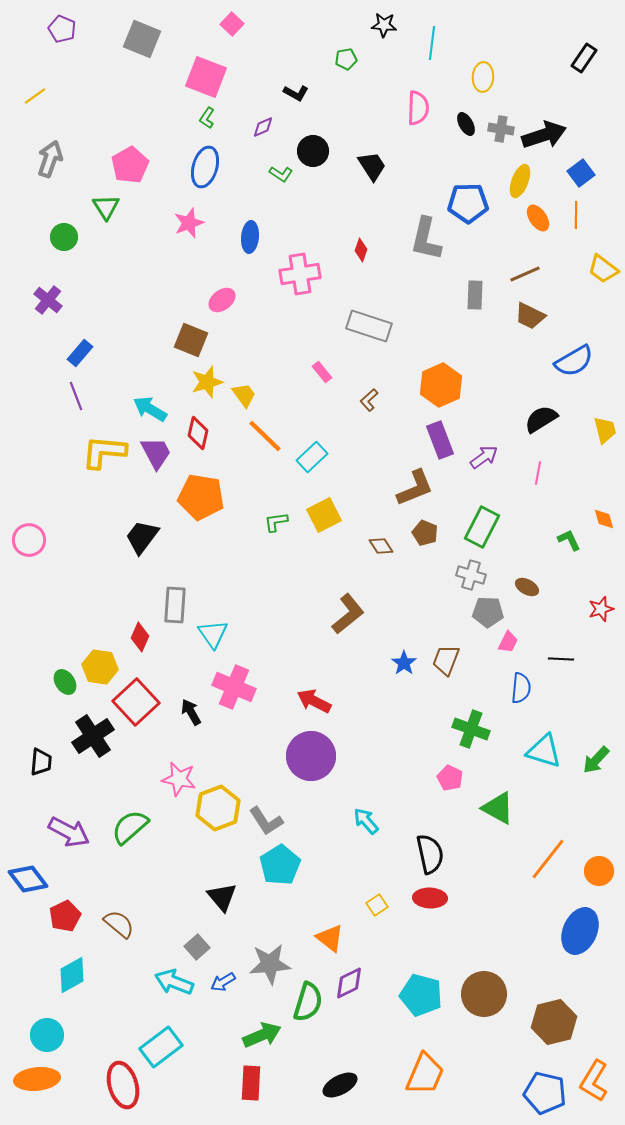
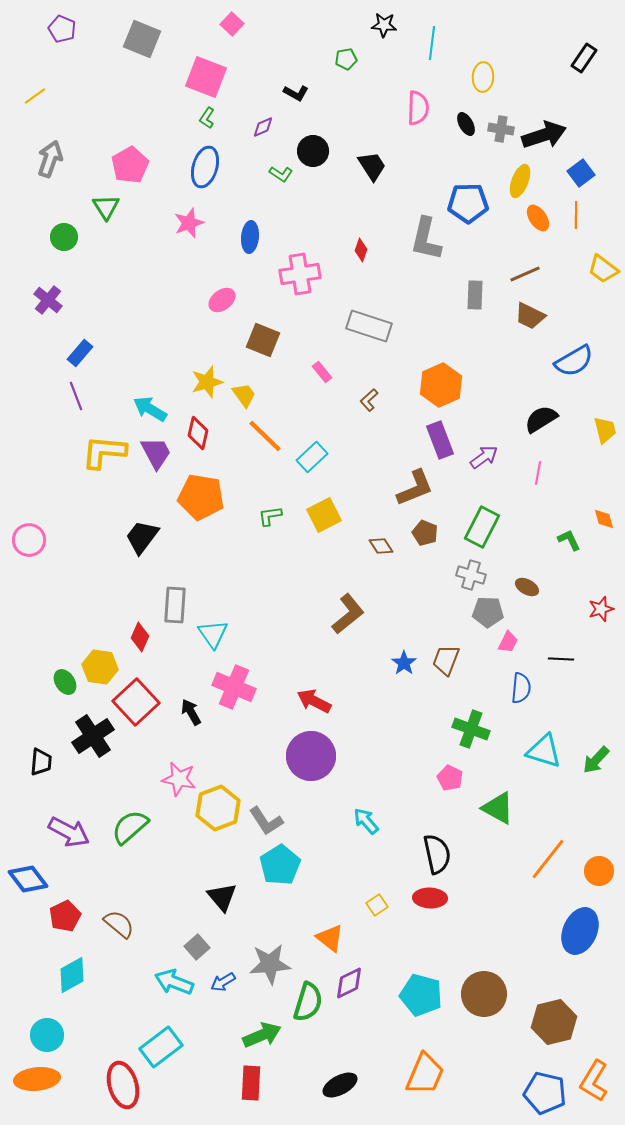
brown square at (191, 340): moved 72 px right
green L-shape at (276, 522): moved 6 px left, 6 px up
black semicircle at (430, 854): moved 7 px right
